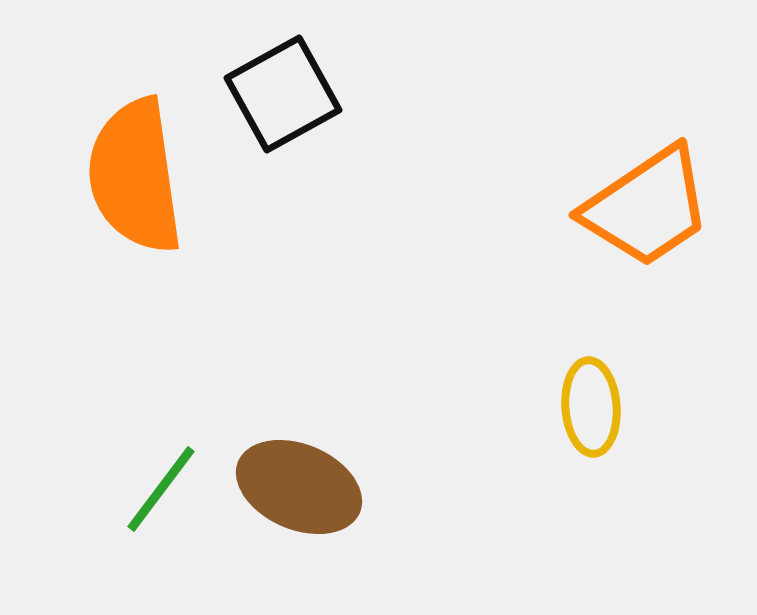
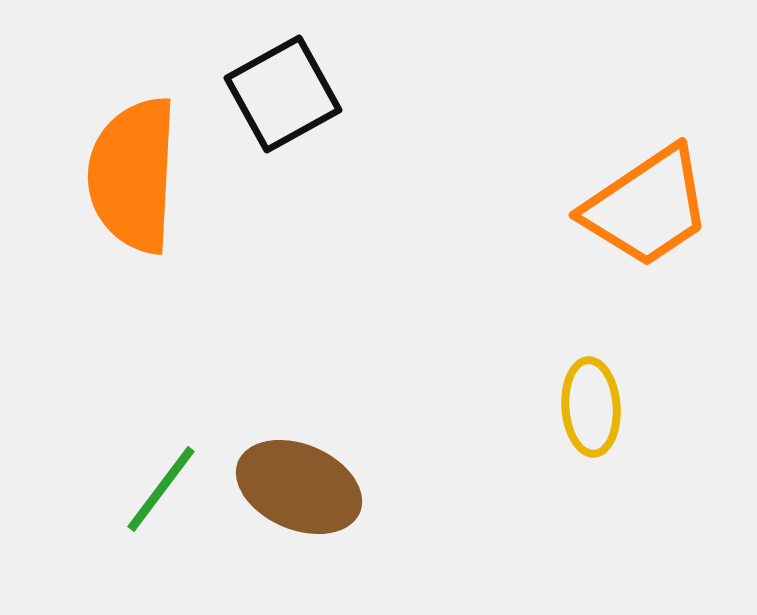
orange semicircle: moved 2 px left, 1 px up; rotated 11 degrees clockwise
